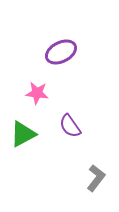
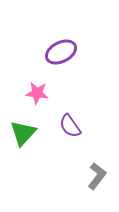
green triangle: moved 1 px up; rotated 20 degrees counterclockwise
gray L-shape: moved 1 px right, 2 px up
